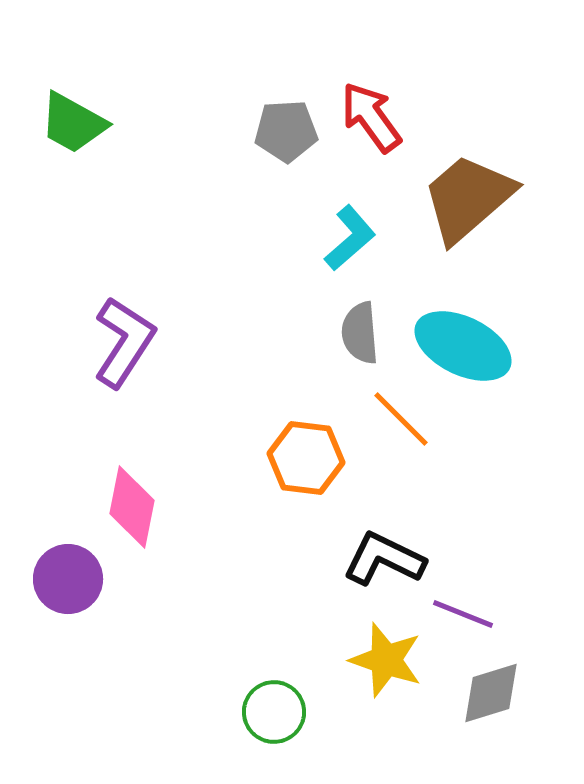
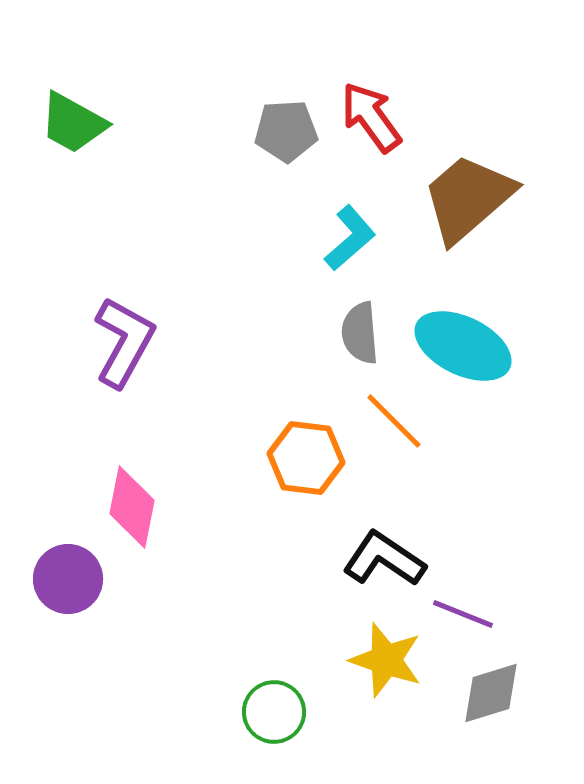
purple L-shape: rotated 4 degrees counterclockwise
orange line: moved 7 px left, 2 px down
black L-shape: rotated 8 degrees clockwise
